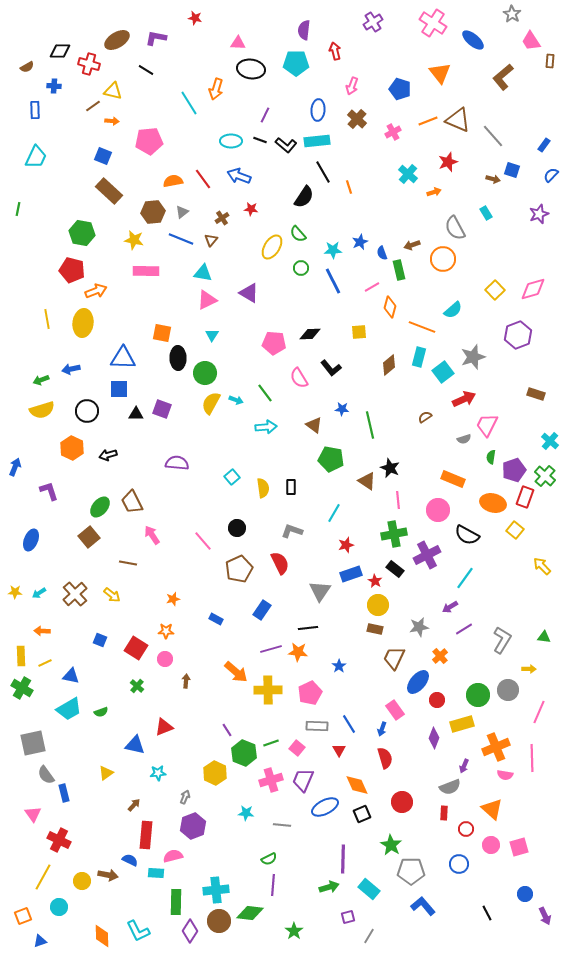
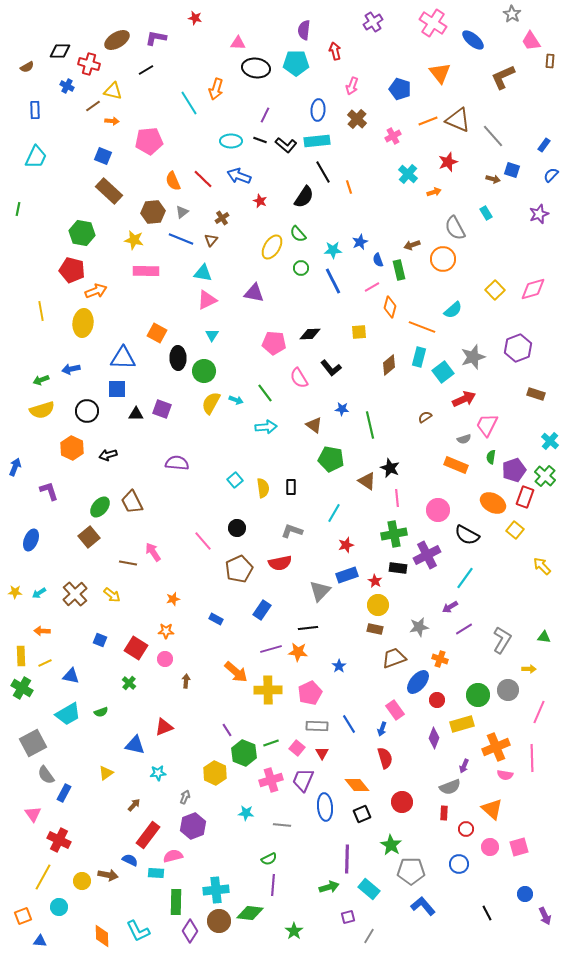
black ellipse at (251, 69): moved 5 px right, 1 px up
black line at (146, 70): rotated 63 degrees counterclockwise
brown L-shape at (503, 77): rotated 16 degrees clockwise
blue cross at (54, 86): moved 13 px right; rotated 24 degrees clockwise
pink cross at (393, 132): moved 4 px down
red line at (203, 179): rotated 10 degrees counterclockwise
orange semicircle at (173, 181): rotated 102 degrees counterclockwise
red star at (251, 209): moved 9 px right, 8 px up; rotated 16 degrees clockwise
blue semicircle at (382, 253): moved 4 px left, 7 px down
purple triangle at (249, 293): moved 5 px right; rotated 20 degrees counterclockwise
yellow line at (47, 319): moved 6 px left, 8 px up
orange square at (162, 333): moved 5 px left; rotated 18 degrees clockwise
purple hexagon at (518, 335): moved 13 px down
green circle at (205, 373): moved 1 px left, 2 px up
blue square at (119, 389): moved 2 px left
cyan square at (232, 477): moved 3 px right, 3 px down
orange rectangle at (453, 479): moved 3 px right, 14 px up
pink line at (398, 500): moved 1 px left, 2 px up
orange ellipse at (493, 503): rotated 15 degrees clockwise
pink arrow at (152, 535): moved 1 px right, 17 px down
red semicircle at (280, 563): rotated 105 degrees clockwise
black rectangle at (395, 569): moved 3 px right, 1 px up; rotated 30 degrees counterclockwise
blue rectangle at (351, 574): moved 4 px left, 1 px down
gray triangle at (320, 591): rotated 10 degrees clockwise
orange cross at (440, 656): moved 3 px down; rotated 28 degrees counterclockwise
brown trapezoid at (394, 658): rotated 45 degrees clockwise
green cross at (137, 686): moved 8 px left, 3 px up
cyan trapezoid at (69, 709): moved 1 px left, 5 px down
gray square at (33, 743): rotated 16 degrees counterclockwise
red triangle at (339, 750): moved 17 px left, 3 px down
orange diamond at (357, 785): rotated 15 degrees counterclockwise
blue rectangle at (64, 793): rotated 42 degrees clockwise
blue ellipse at (325, 807): rotated 68 degrees counterclockwise
red rectangle at (146, 835): moved 2 px right; rotated 32 degrees clockwise
pink circle at (491, 845): moved 1 px left, 2 px down
purple line at (343, 859): moved 4 px right
blue triangle at (40, 941): rotated 24 degrees clockwise
